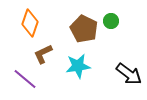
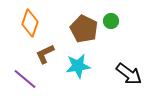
brown L-shape: moved 2 px right
